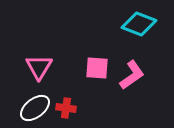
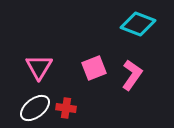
cyan diamond: moved 1 px left
pink square: moved 3 px left; rotated 25 degrees counterclockwise
pink L-shape: rotated 20 degrees counterclockwise
